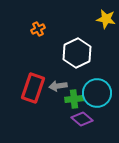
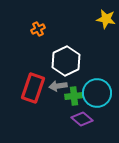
white hexagon: moved 11 px left, 8 px down
green cross: moved 3 px up
